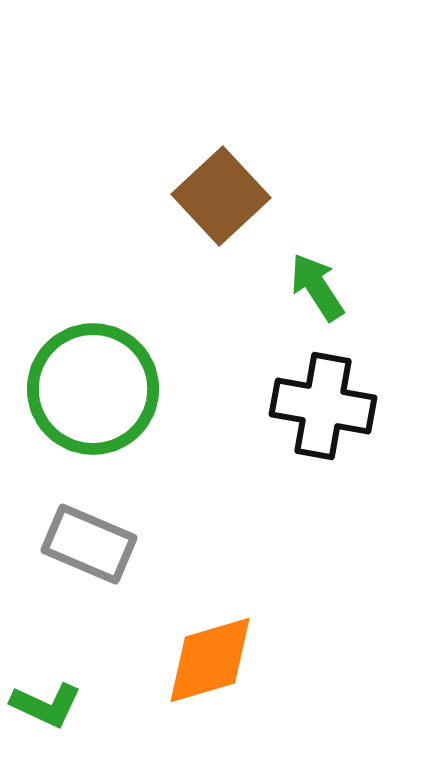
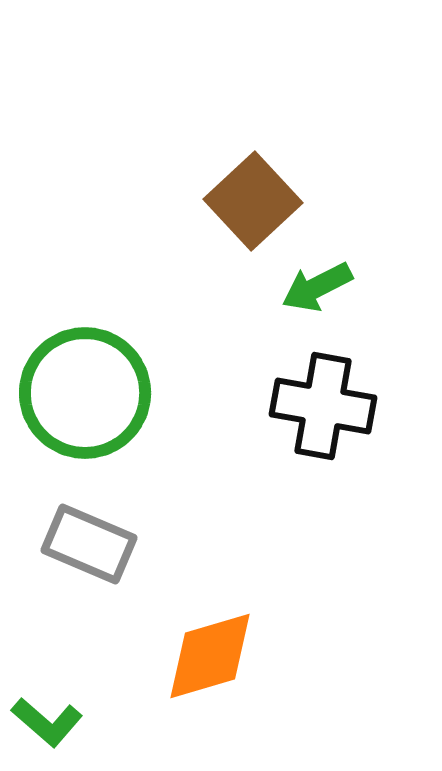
brown square: moved 32 px right, 5 px down
green arrow: rotated 84 degrees counterclockwise
green circle: moved 8 px left, 4 px down
orange diamond: moved 4 px up
green L-shape: moved 1 px right, 17 px down; rotated 16 degrees clockwise
